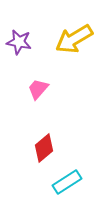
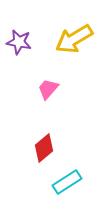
pink trapezoid: moved 10 px right
